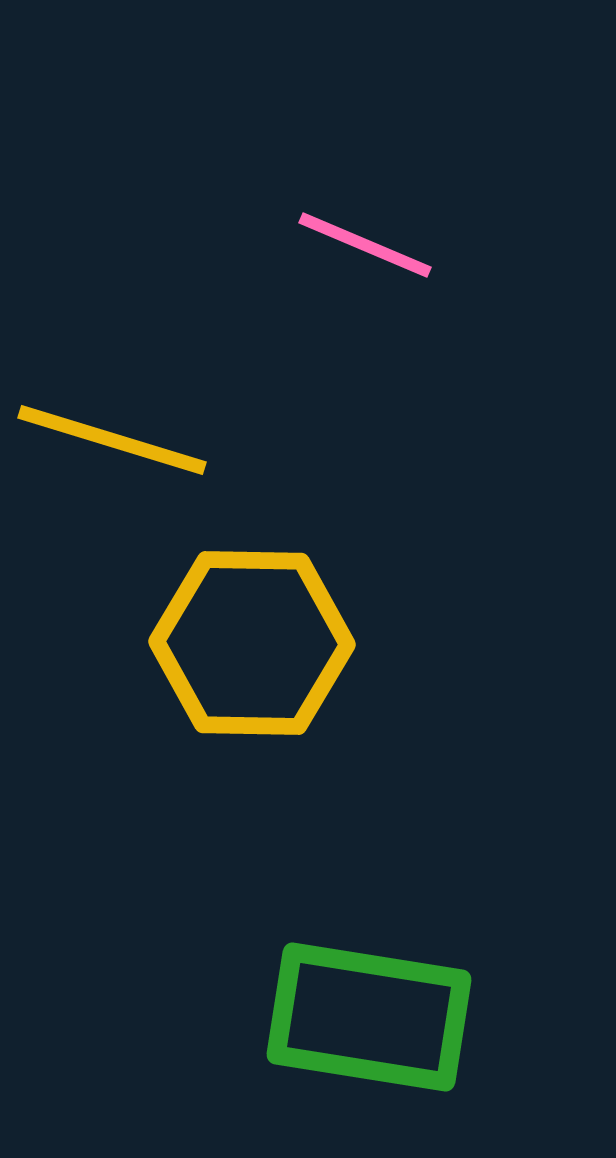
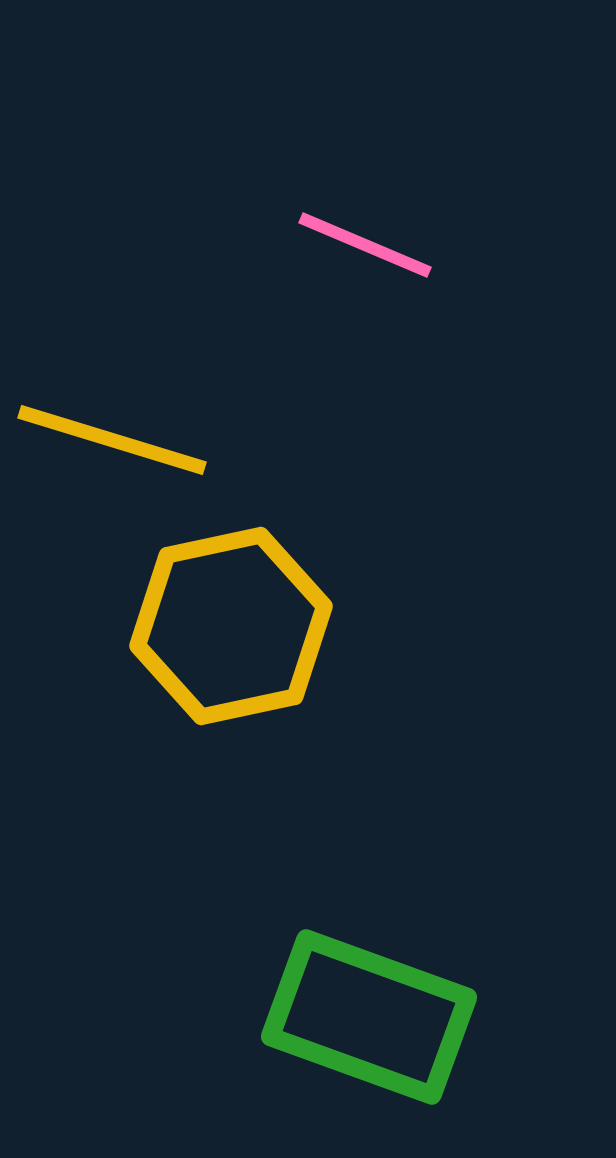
yellow hexagon: moved 21 px left, 17 px up; rotated 13 degrees counterclockwise
green rectangle: rotated 11 degrees clockwise
